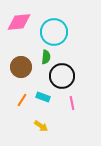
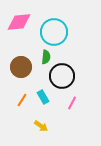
cyan rectangle: rotated 40 degrees clockwise
pink line: rotated 40 degrees clockwise
